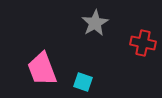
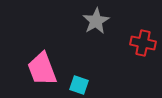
gray star: moved 1 px right, 2 px up
cyan square: moved 4 px left, 3 px down
